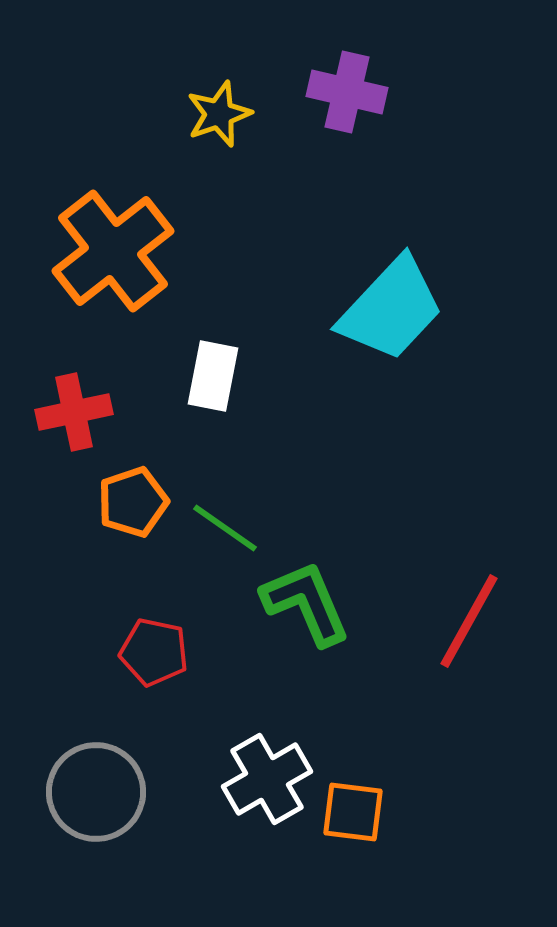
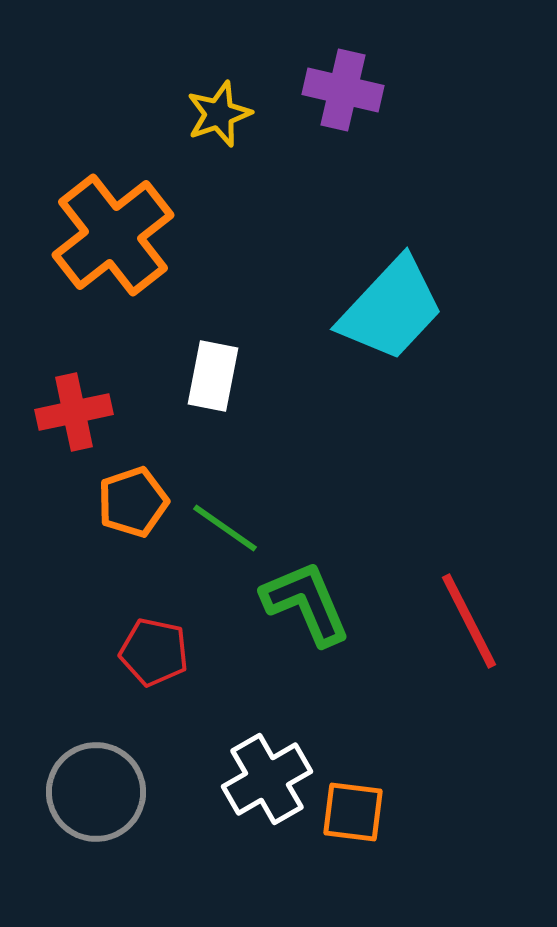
purple cross: moved 4 px left, 2 px up
orange cross: moved 16 px up
red line: rotated 56 degrees counterclockwise
